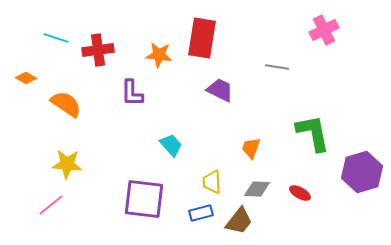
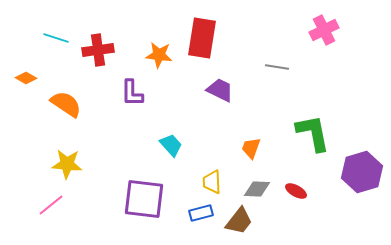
red ellipse: moved 4 px left, 2 px up
